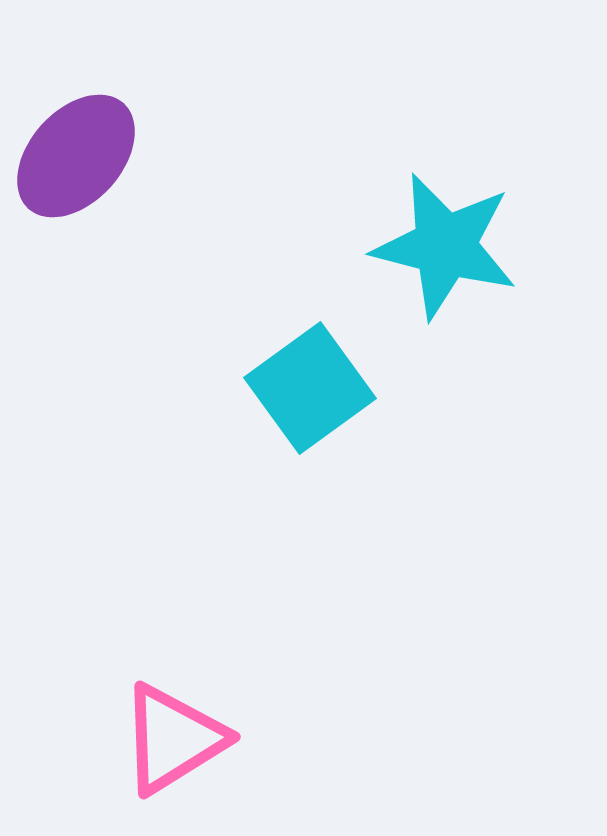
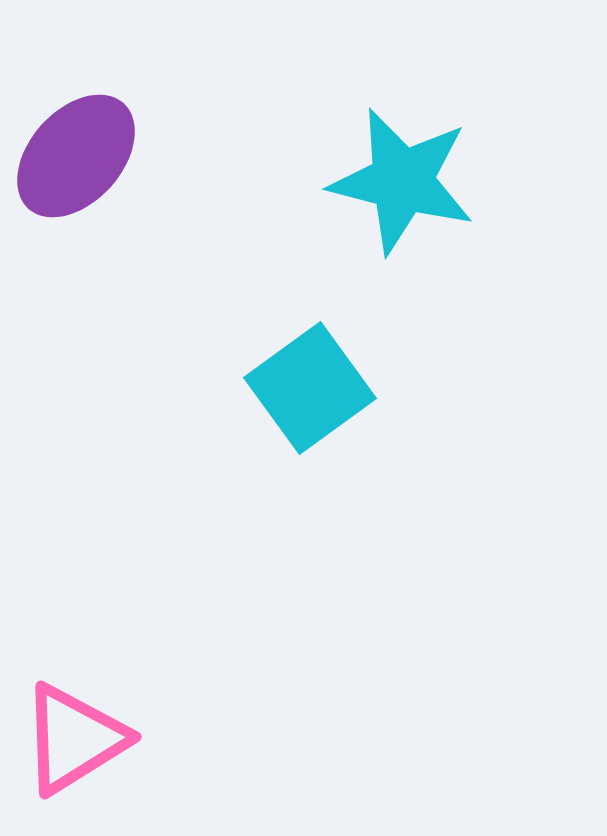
cyan star: moved 43 px left, 65 px up
pink triangle: moved 99 px left
